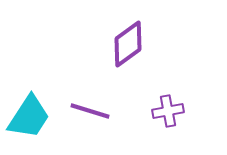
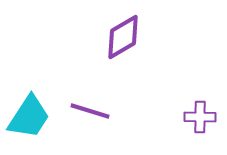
purple diamond: moved 5 px left, 7 px up; rotated 6 degrees clockwise
purple cross: moved 32 px right, 6 px down; rotated 12 degrees clockwise
